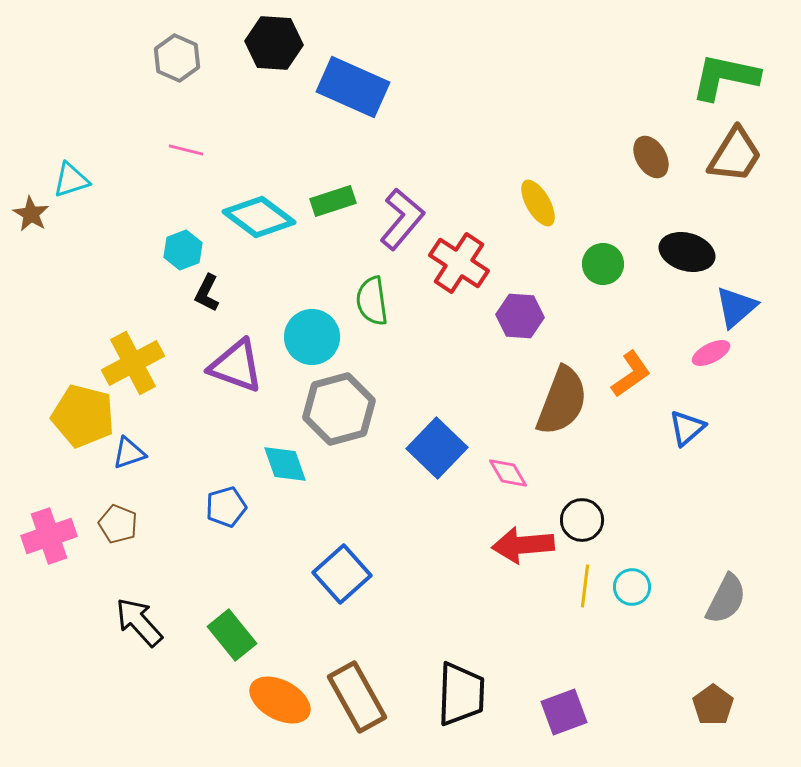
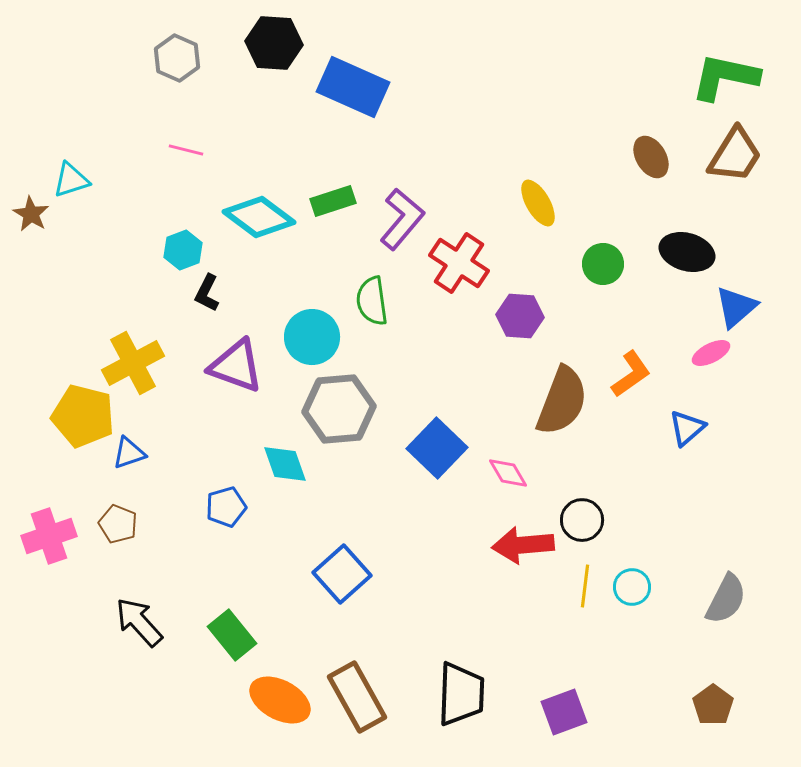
gray hexagon at (339, 409): rotated 10 degrees clockwise
